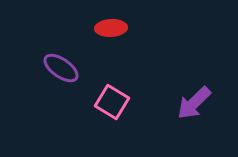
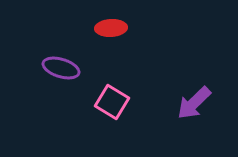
purple ellipse: rotated 18 degrees counterclockwise
